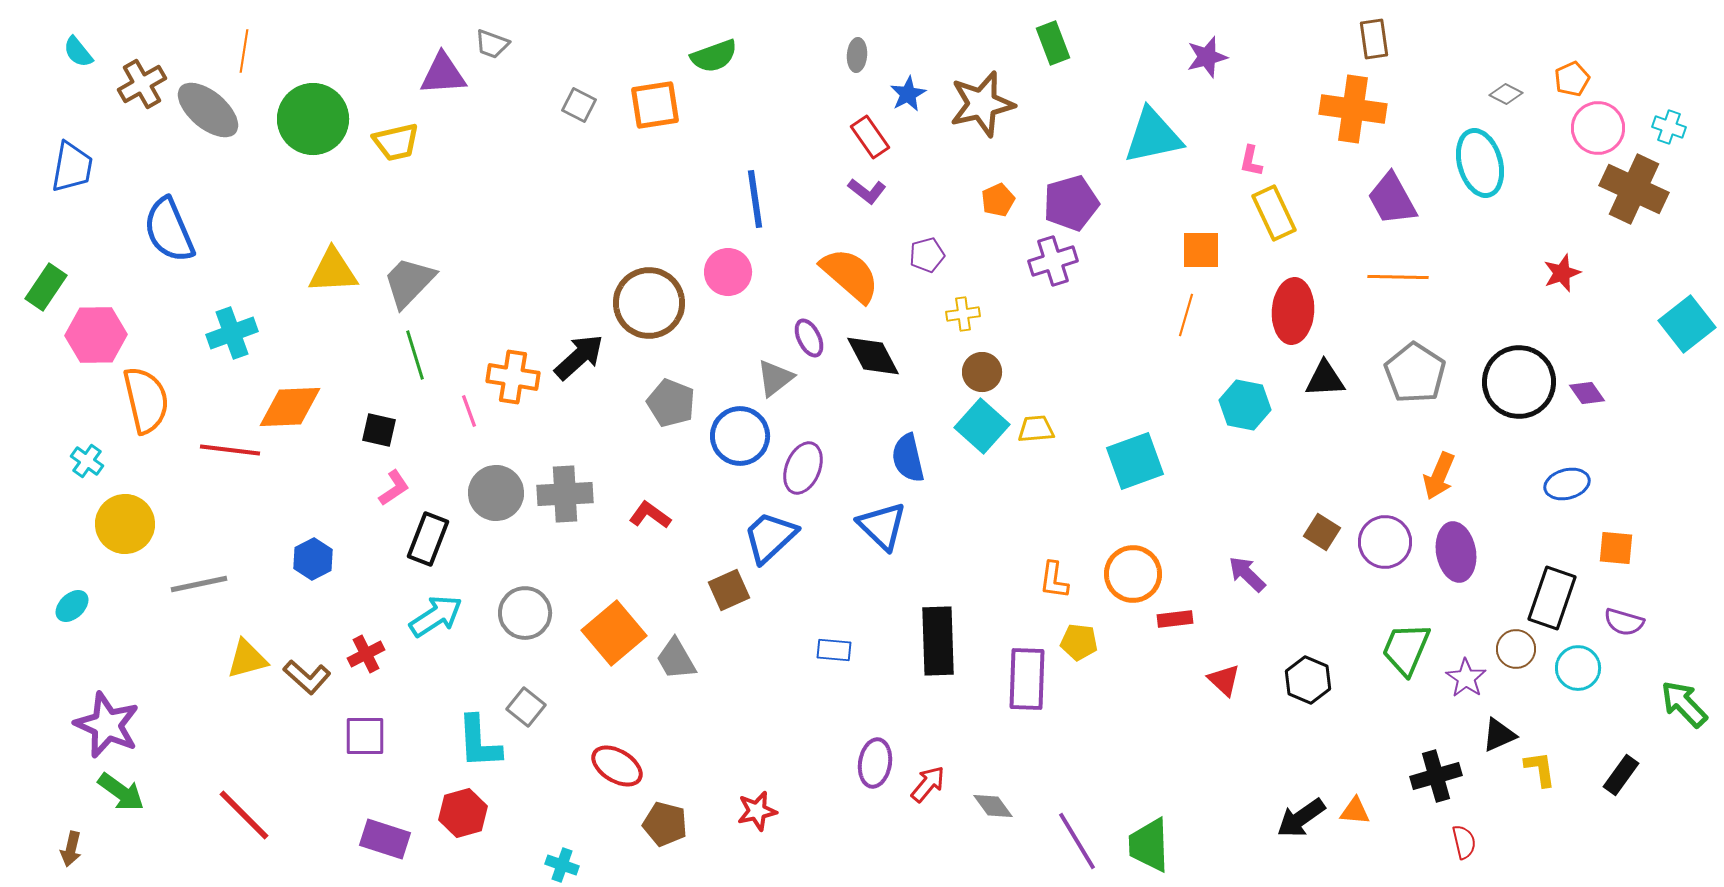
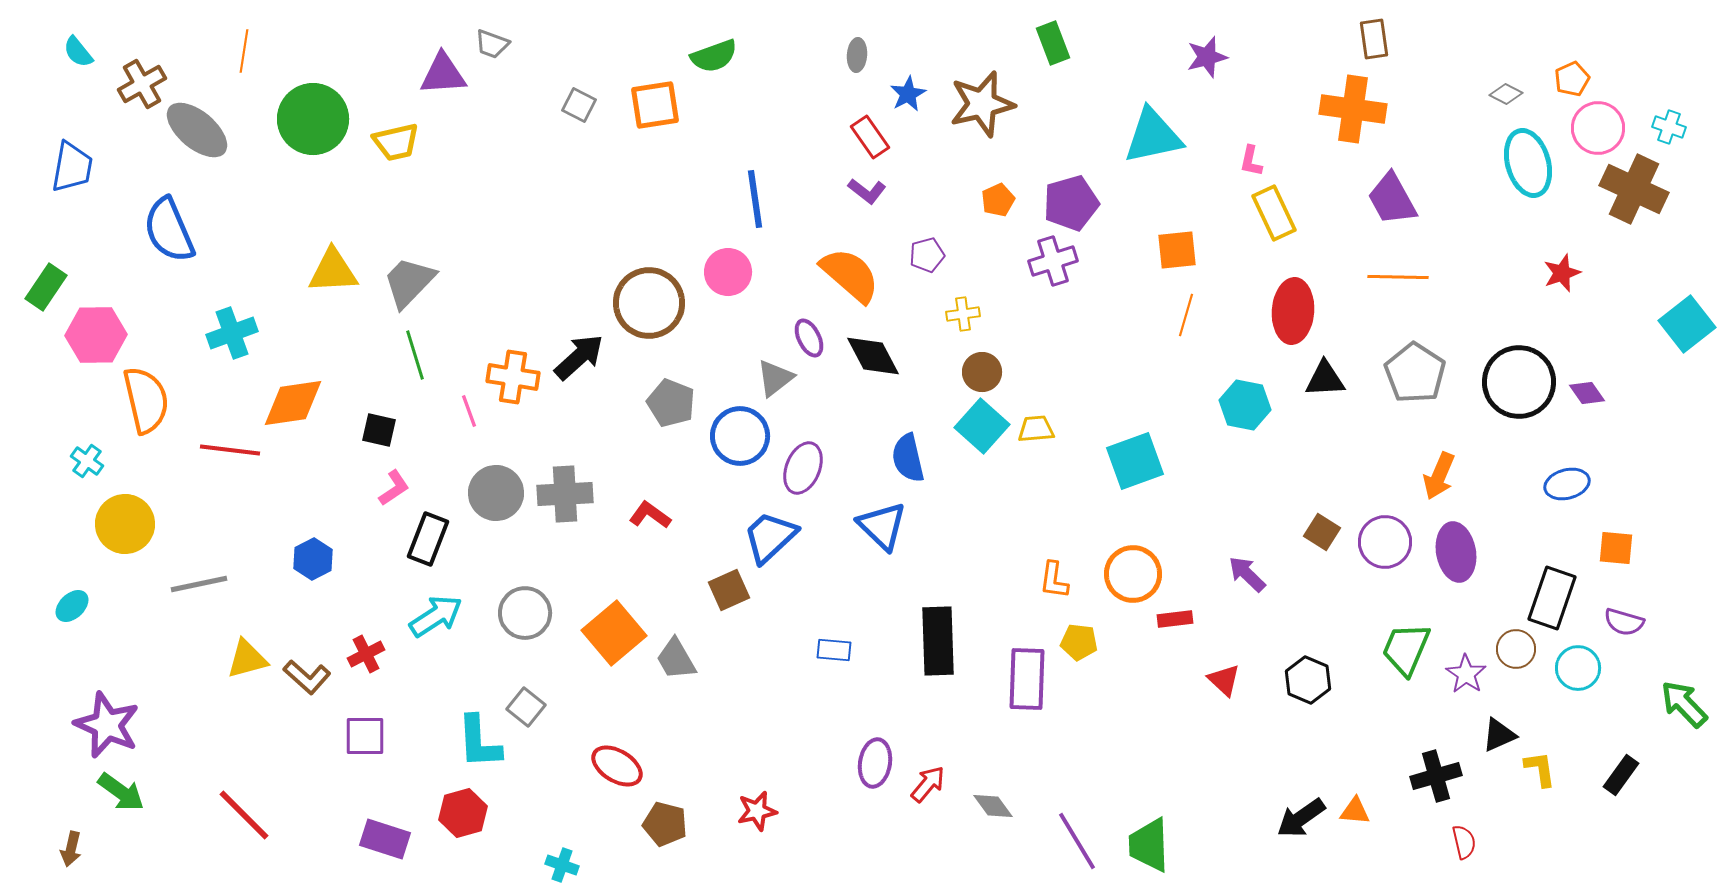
gray ellipse at (208, 110): moved 11 px left, 20 px down
cyan ellipse at (1480, 163): moved 48 px right
orange square at (1201, 250): moved 24 px left; rotated 6 degrees counterclockwise
orange diamond at (290, 407): moved 3 px right, 4 px up; rotated 6 degrees counterclockwise
purple star at (1466, 678): moved 4 px up
